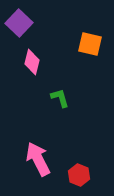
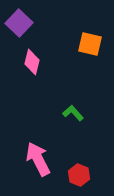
green L-shape: moved 13 px right, 15 px down; rotated 25 degrees counterclockwise
